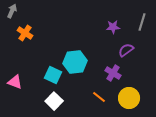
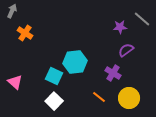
gray line: moved 3 px up; rotated 66 degrees counterclockwise
purple star: moved 7 px right
cyan square: moved 1 px right, 1 px down
pink triangle: rotated 21 degrees clockwise
